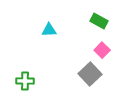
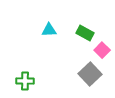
green rectangle: moved 14 px left, 12 px down
